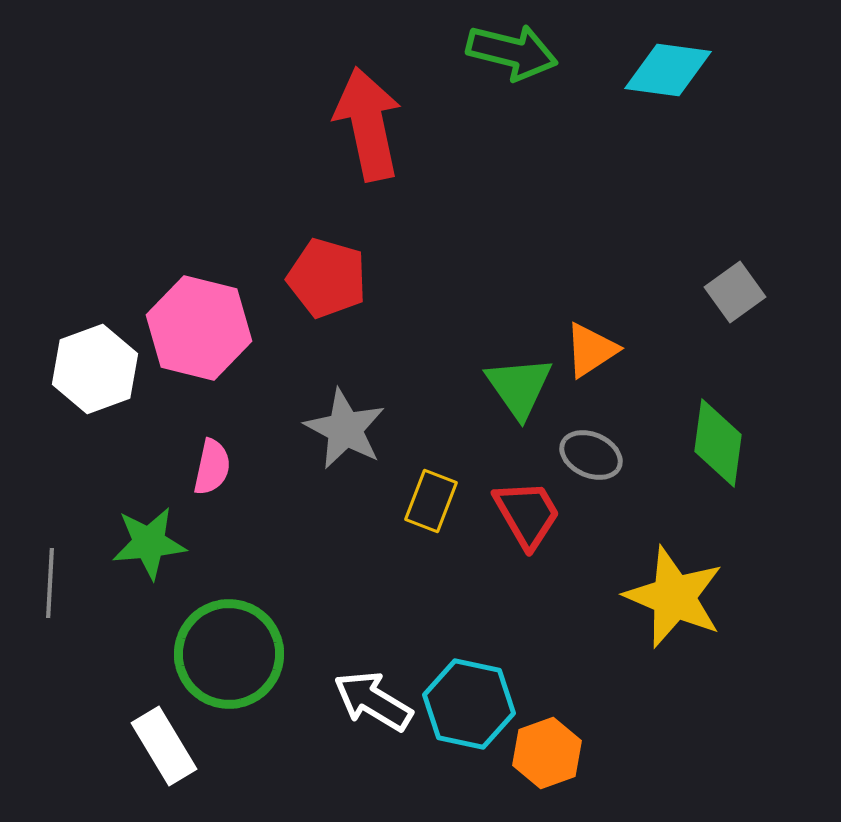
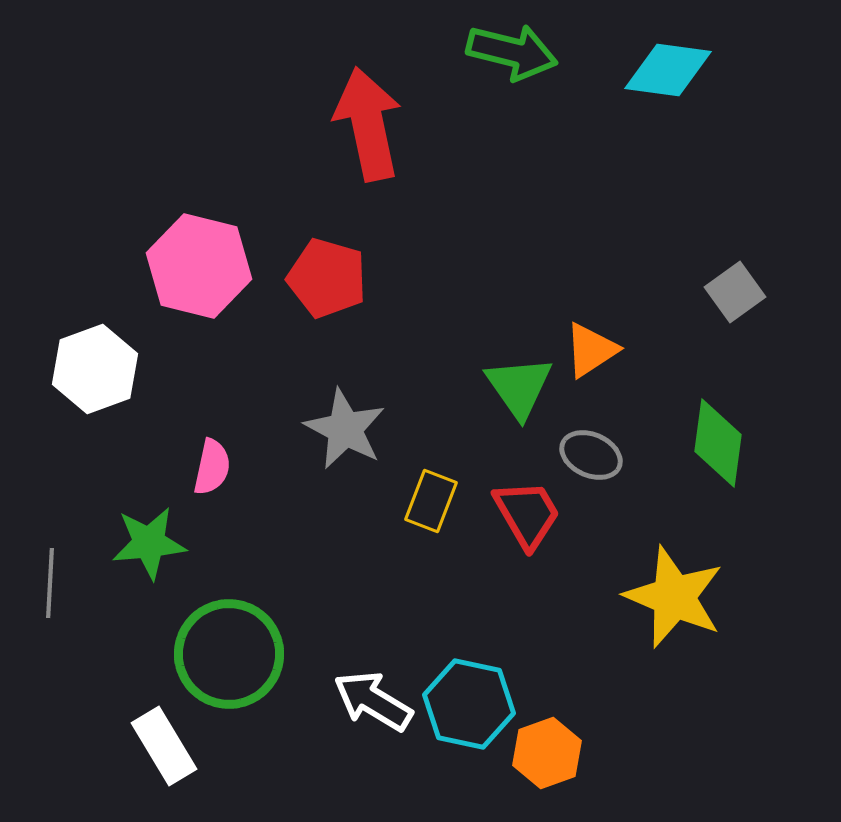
pink hexagon: moved 62 px up
